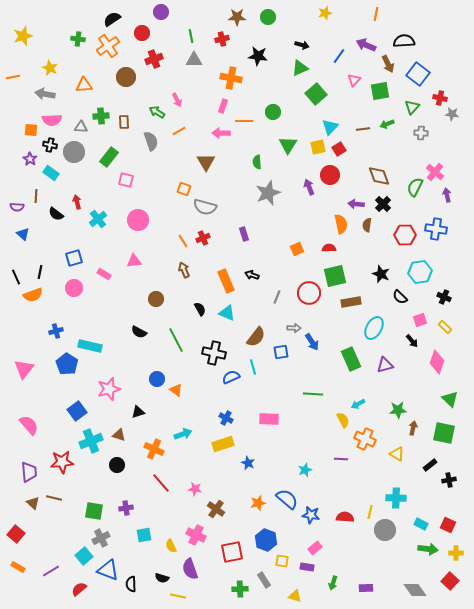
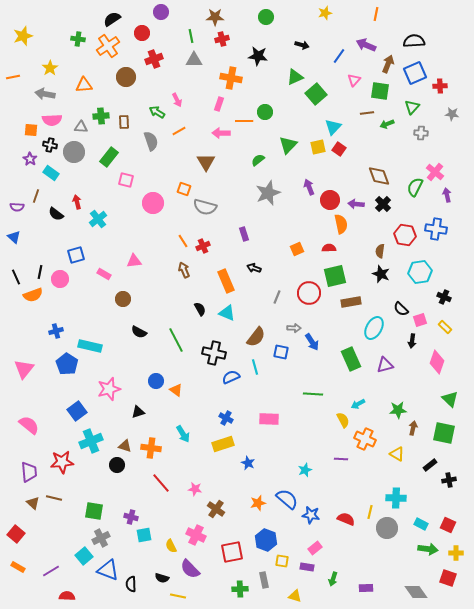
brown star at (237, 17): moved 22 px left
green circle at (268, 17): moved 2 px left
black semicircle at (404, 41): moved 10 px right
brown arrow at (388, 64): rotated 132 degrees counterclockwise
yellow star at (50, 68): rotated 14 degrees clockwise
green triangle at (300, 68): moved 5 px left, 9 px down
blue square at (418, 74): moved 3 px left, 1 px up; rotated 30 degrees clockwise
green square at (380, 91): rotated 18 degrees clockwise
red cross at (440, 98): moved 12 px up; rotated 16 degrees counterclockwise
pink rectangle at (223, 106): moved 4 px left, 2 px up
green circle at (273, 112): moved 8 px left
cyan triangle at (330, 127): moved 3 px right
brown line at (363, 129): moved 4 px right, 16 px up
green triangle at (288, 145): rotated 12 degrees clockwise
red square at (339, 149): rotated 24 degrees counterclockwise
green semicircle at (257, 162): moved 1 px right, 2 px up; rotated 56 degrees clockwise
red circle at (330, 175): moved 25 px down
brown line at (36, 196): rotated 16 degrees clockwise
pink circle at (138, 220): moved 15 px right, 17 px up
brown semicircle at (367, 225): moved 13 px right, 26 px down
blue triangle at (23, 234): moved 9 px left, 3 px down
red hexagon at (405, 235): rotated 10 degrees clockwise
red cross at (203, 238): moved 8 px down
blue square at (74, 258): moved 2 px right, 3 px up
black arrow at (252, 275): moved 2 px right, 7 px up
pink circle at (74, 288): moved 14 px left, 9 px up
black semicircle at (400, 297): moved 1 px right, 12 px down
brown circle at (156, 299): moved 33 px left
black arrow at (412, 341): rotated 48 degrees clockwise
blue square at (281, 352): rotated 21 degrees clockwise
cyan line at (253, 367): moved 2 px right
blue circle at (157, 379): moved 1 px left, 2 px down
pink semicircle at (29, 425): rotated 10 degrees counterclockwise
cyan arrow at (183, 434): rotated 78 degrees clockwise
brown triangle at (119, 435): moved 6 px right, 11 px down
orange cross at (154, 449): moved 3 px left, 1 px up; rotated 18 degrees counterclockwise
purple cross at (126, 508): moved 5 px right, 9 px down; rotated 24 degrees clockwise
red semicircle at (345, 517): moved 1 px right, 2 px down; rotated 18 degrees clockwise
gray circle at (385, 530): moved 2 px right, 2 px up
purple semicircle at (190, 569): rotated 25 degrees counterclockwise
gray rectangle at (264, 580): rotated 21 degrees clockwise
red square at (450, 581): moved 2 px left, 3 px up; rotated 24 degrees counterclockwise
green arrow at (333, 583): moved 4 px up
red semicircle at (79, 589): moved 12 px left, 7 px down; rotated 42 degrees clockwise
gray diamond at (415, 590): moved 1 px right, 2 px down
